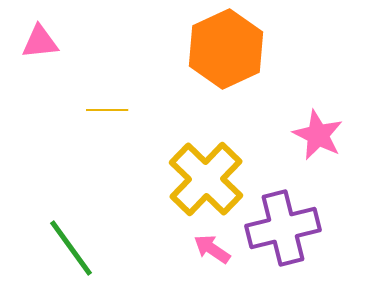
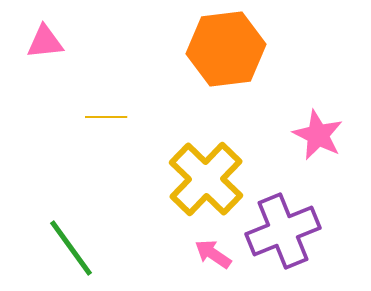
pink triangle: moved 5 px right
orange hexagon: rotated 18 degrees clockwise
yellow line: moved 1 px left, 7 px down
purple cross: moved 3 px down; rotated 8 degrees counterclockwise
pink arrow: moved 1 px right, 5 px down
